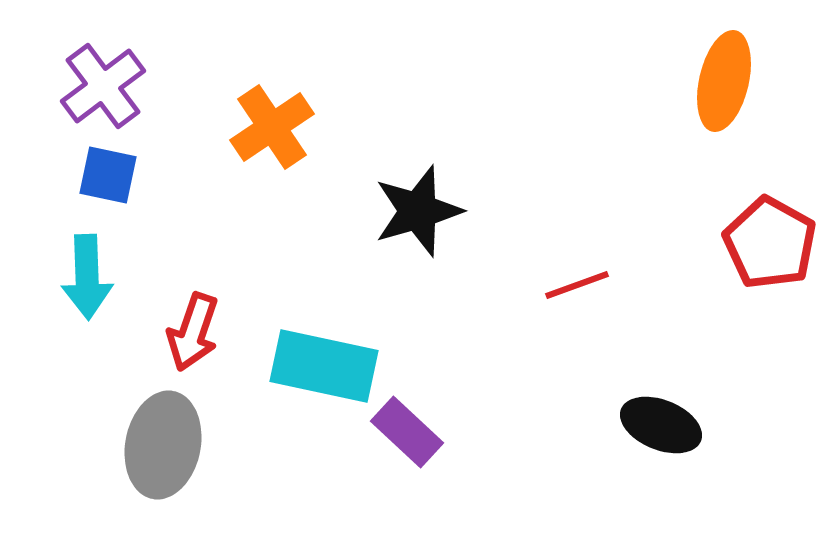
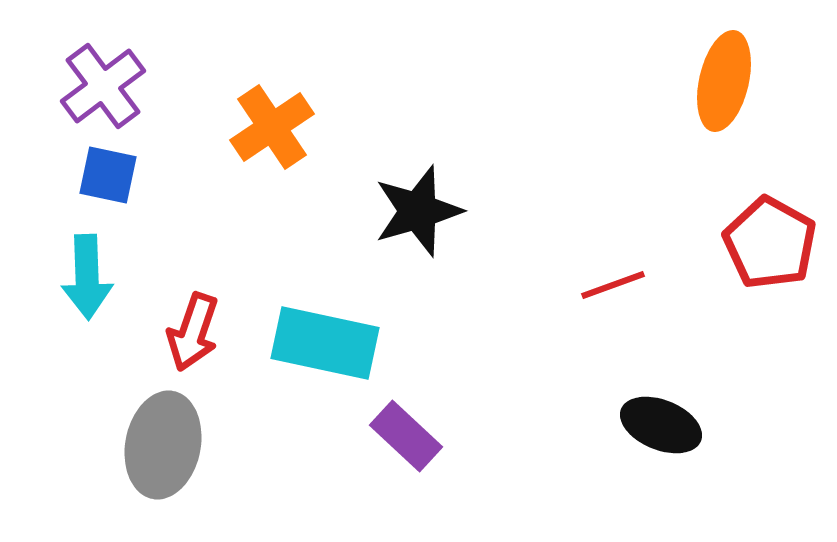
red line: moved 36 px right
cyan rectangle: moved 1 px right, 23 px up
purple rectangle: moved 1 px left, 4 px down
